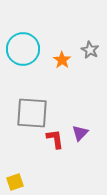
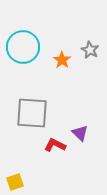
cyan circle: moved 2 px up
purple triangle: rotated 30 degrees counterclockwise
red L-shape: moved 6 px down; rotated 55 degrees counterclockwise
